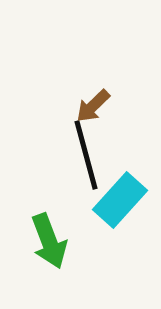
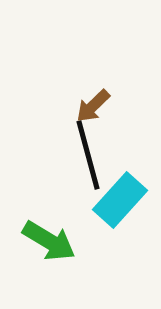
black line: moved 2 px right
green arrow: rotated 38 degrees counterclockwise
